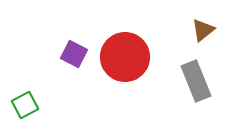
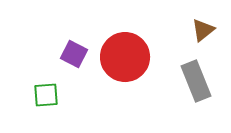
green square: moved 21 px right, 10 px up; rotated 24 degrees clockwise
